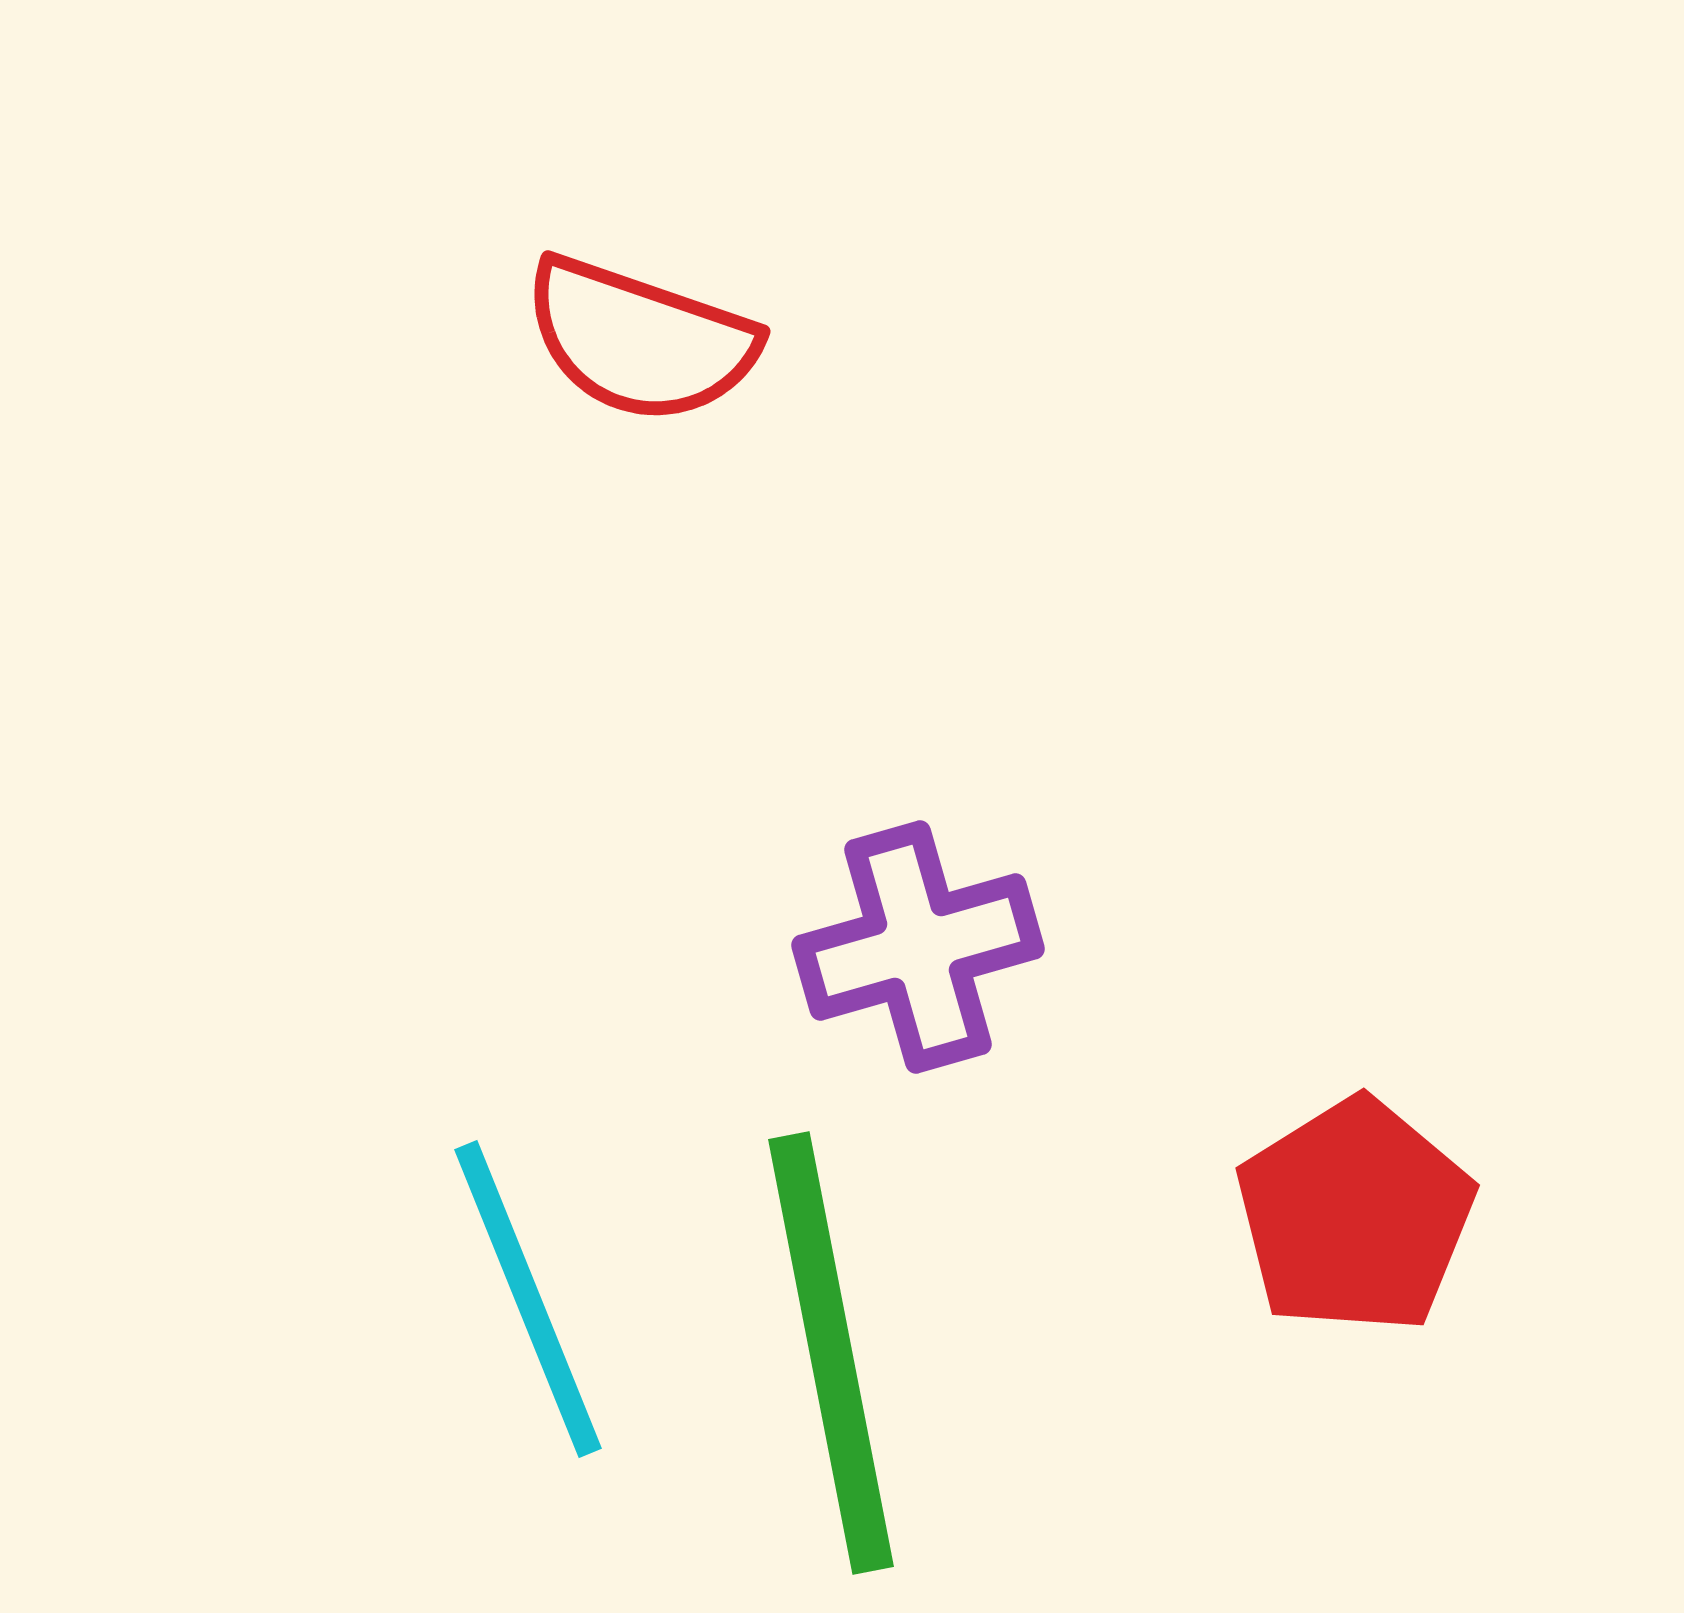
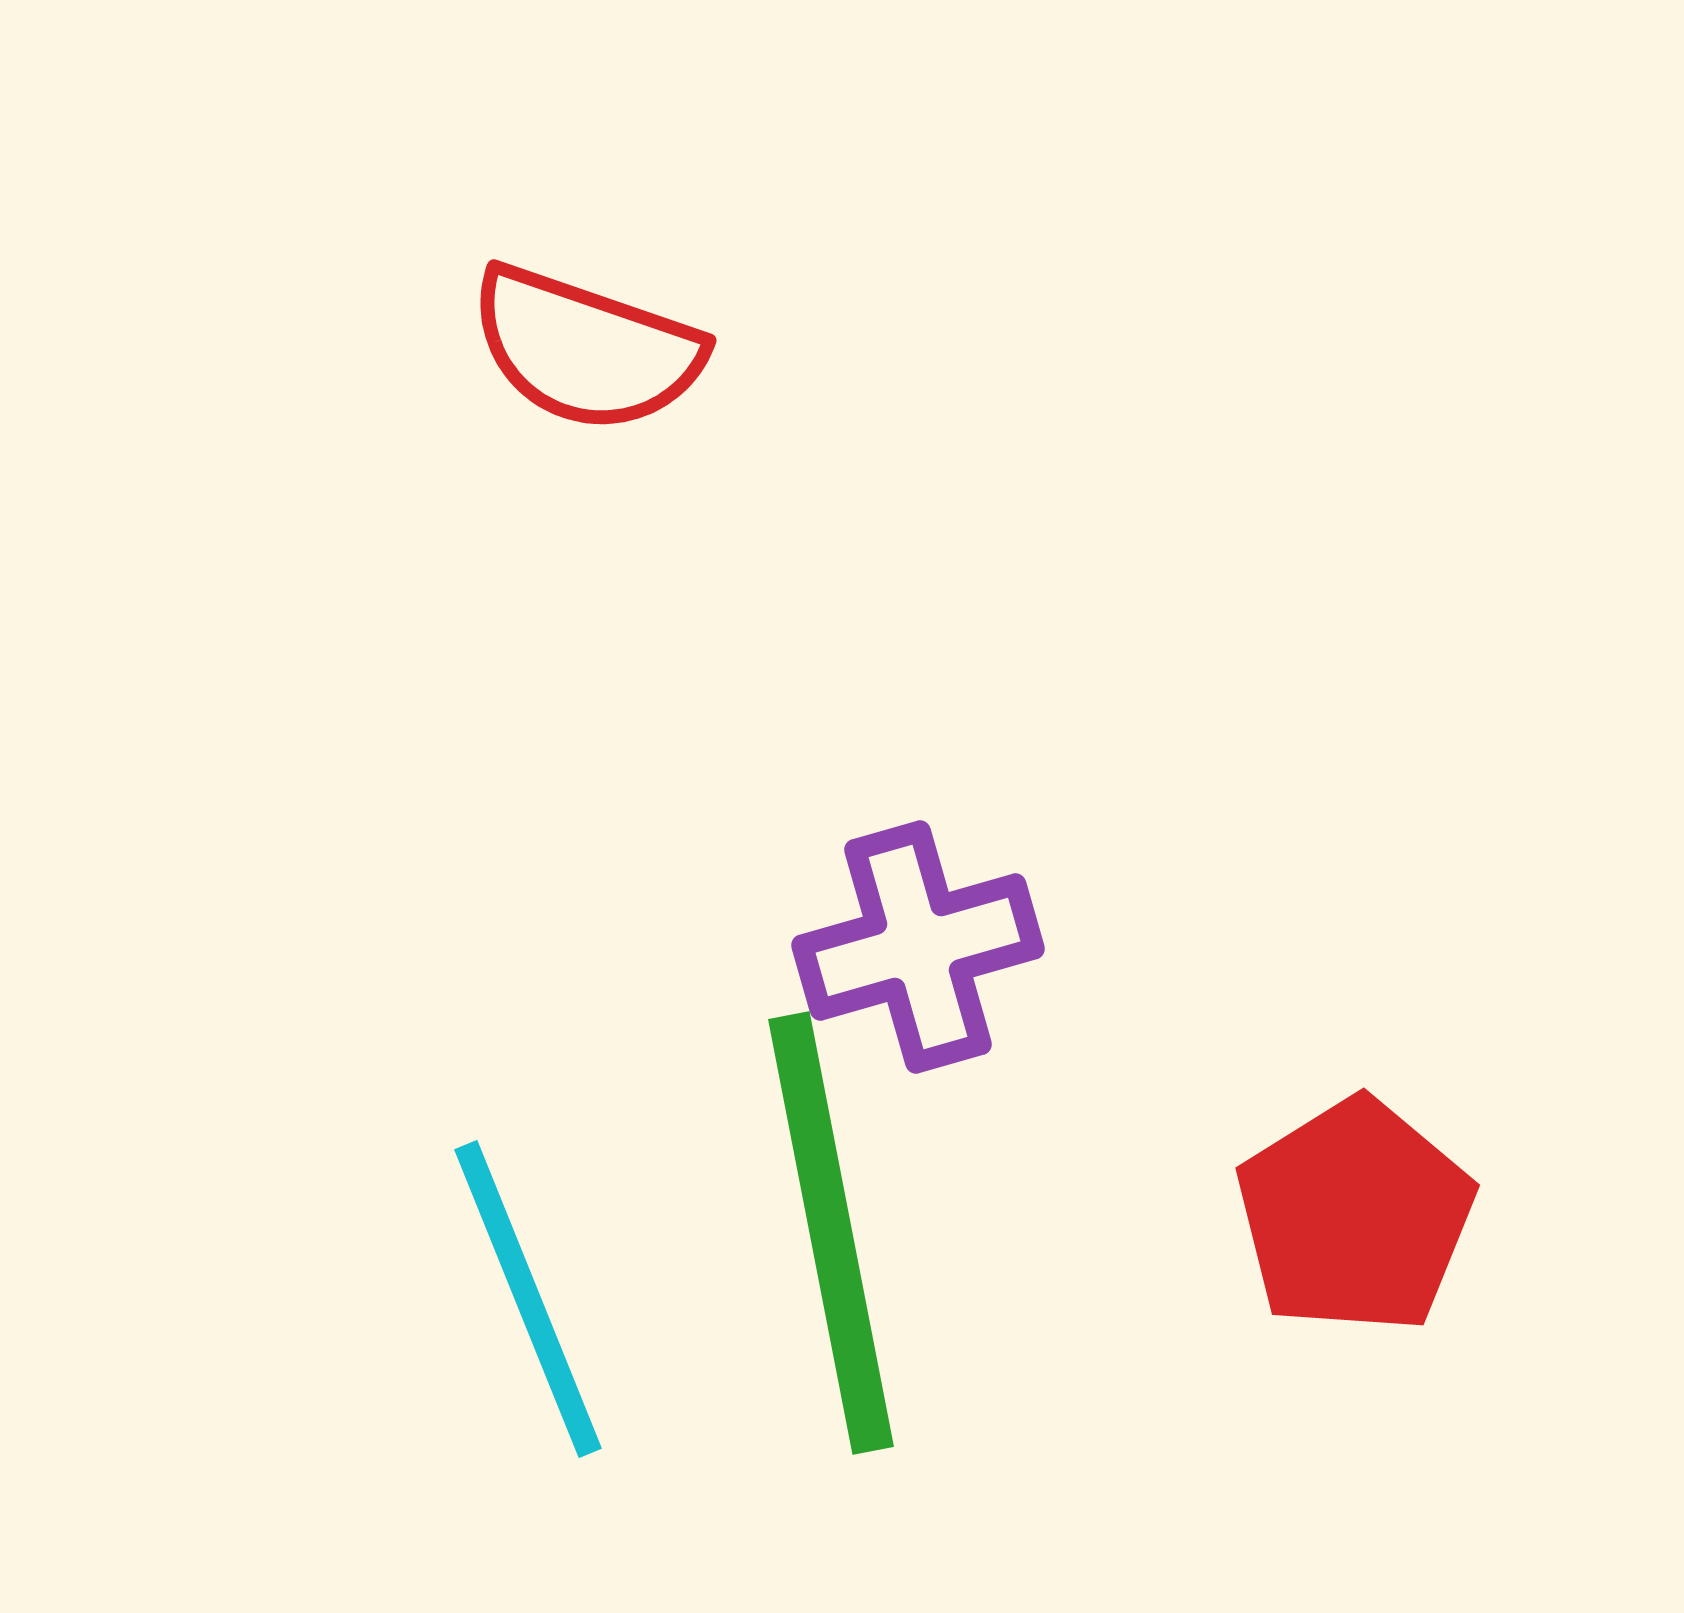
red semicircle: moved 54 px left, 9 px down
green line: moved 120 px up
